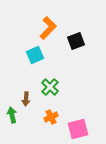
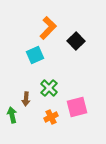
black square: rotated 24 degrees counterclockwise
green cross: moved 1 px left, 1 px down
pink square: moved 1 px left, 22 px up
